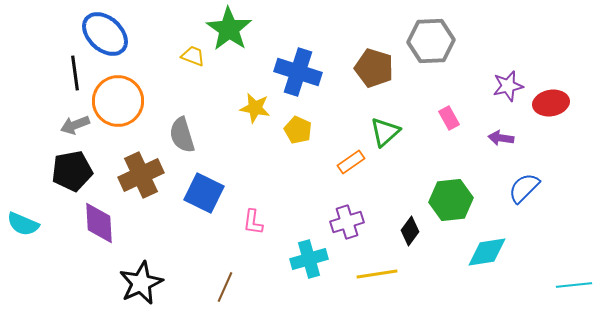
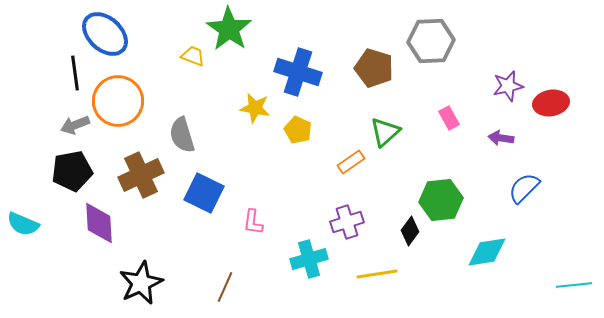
green hexagon: moved 10 px left
